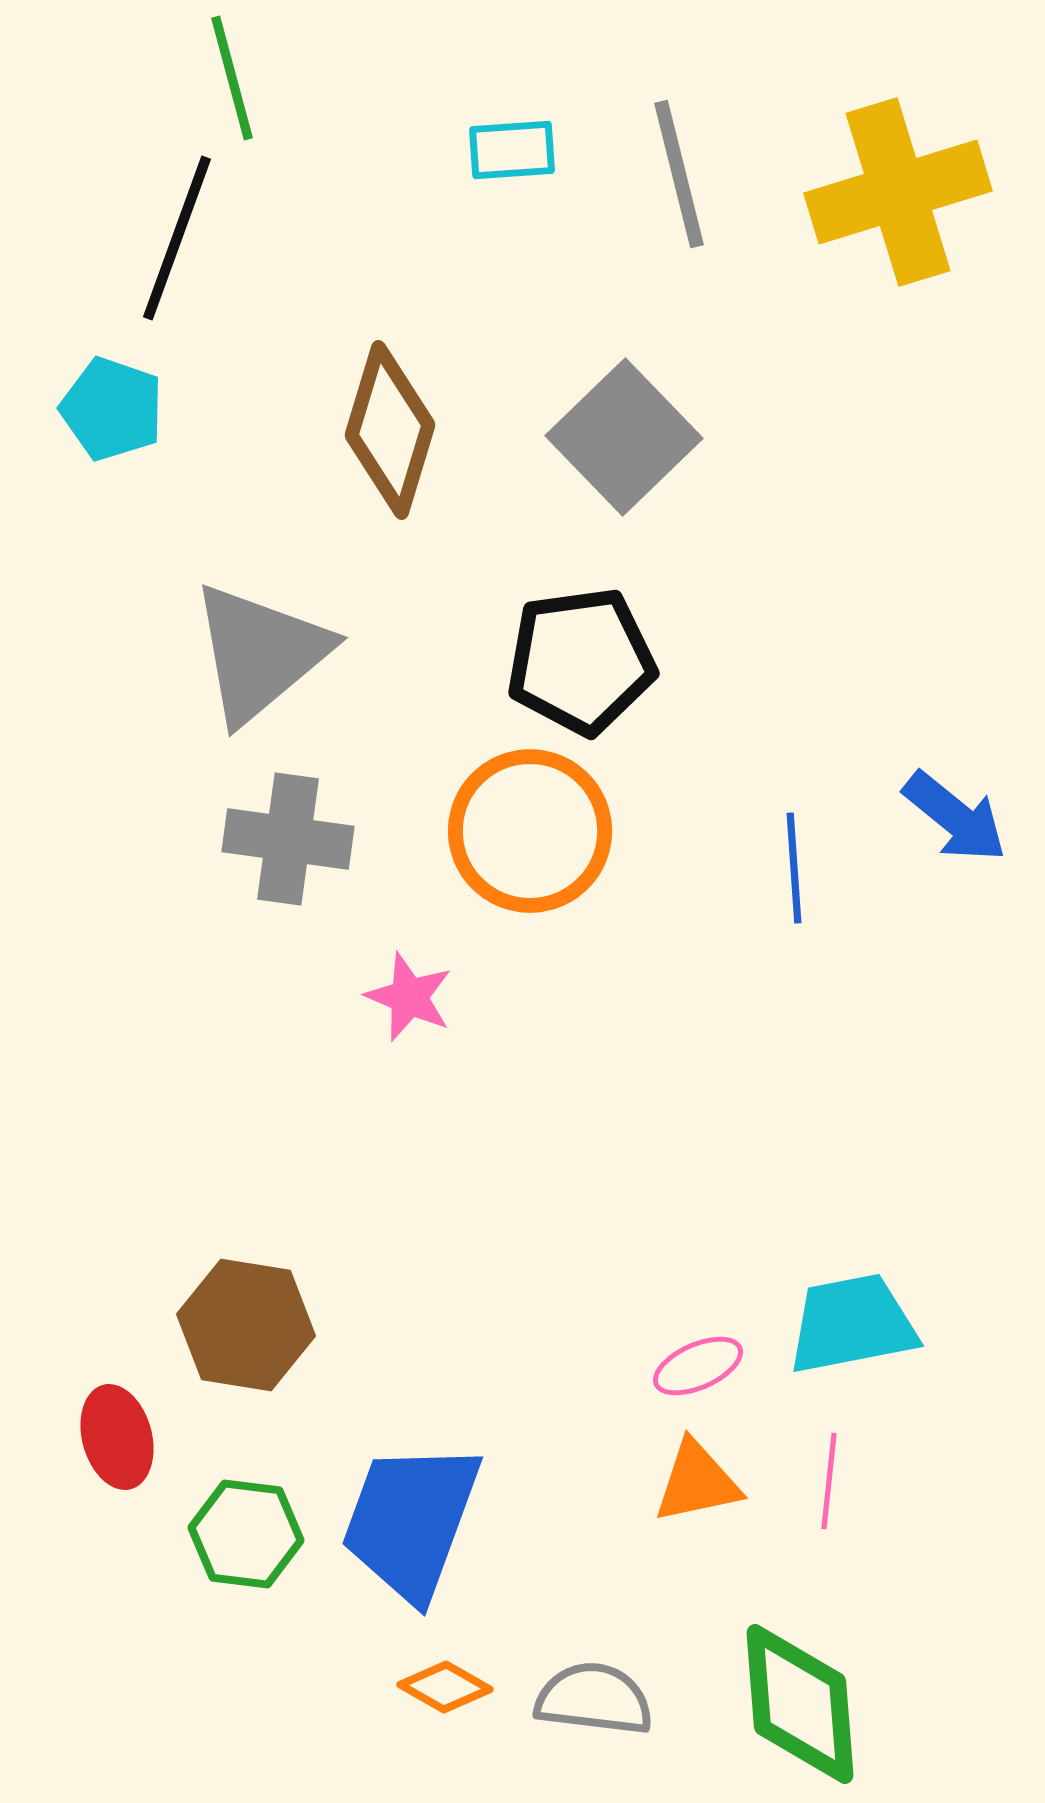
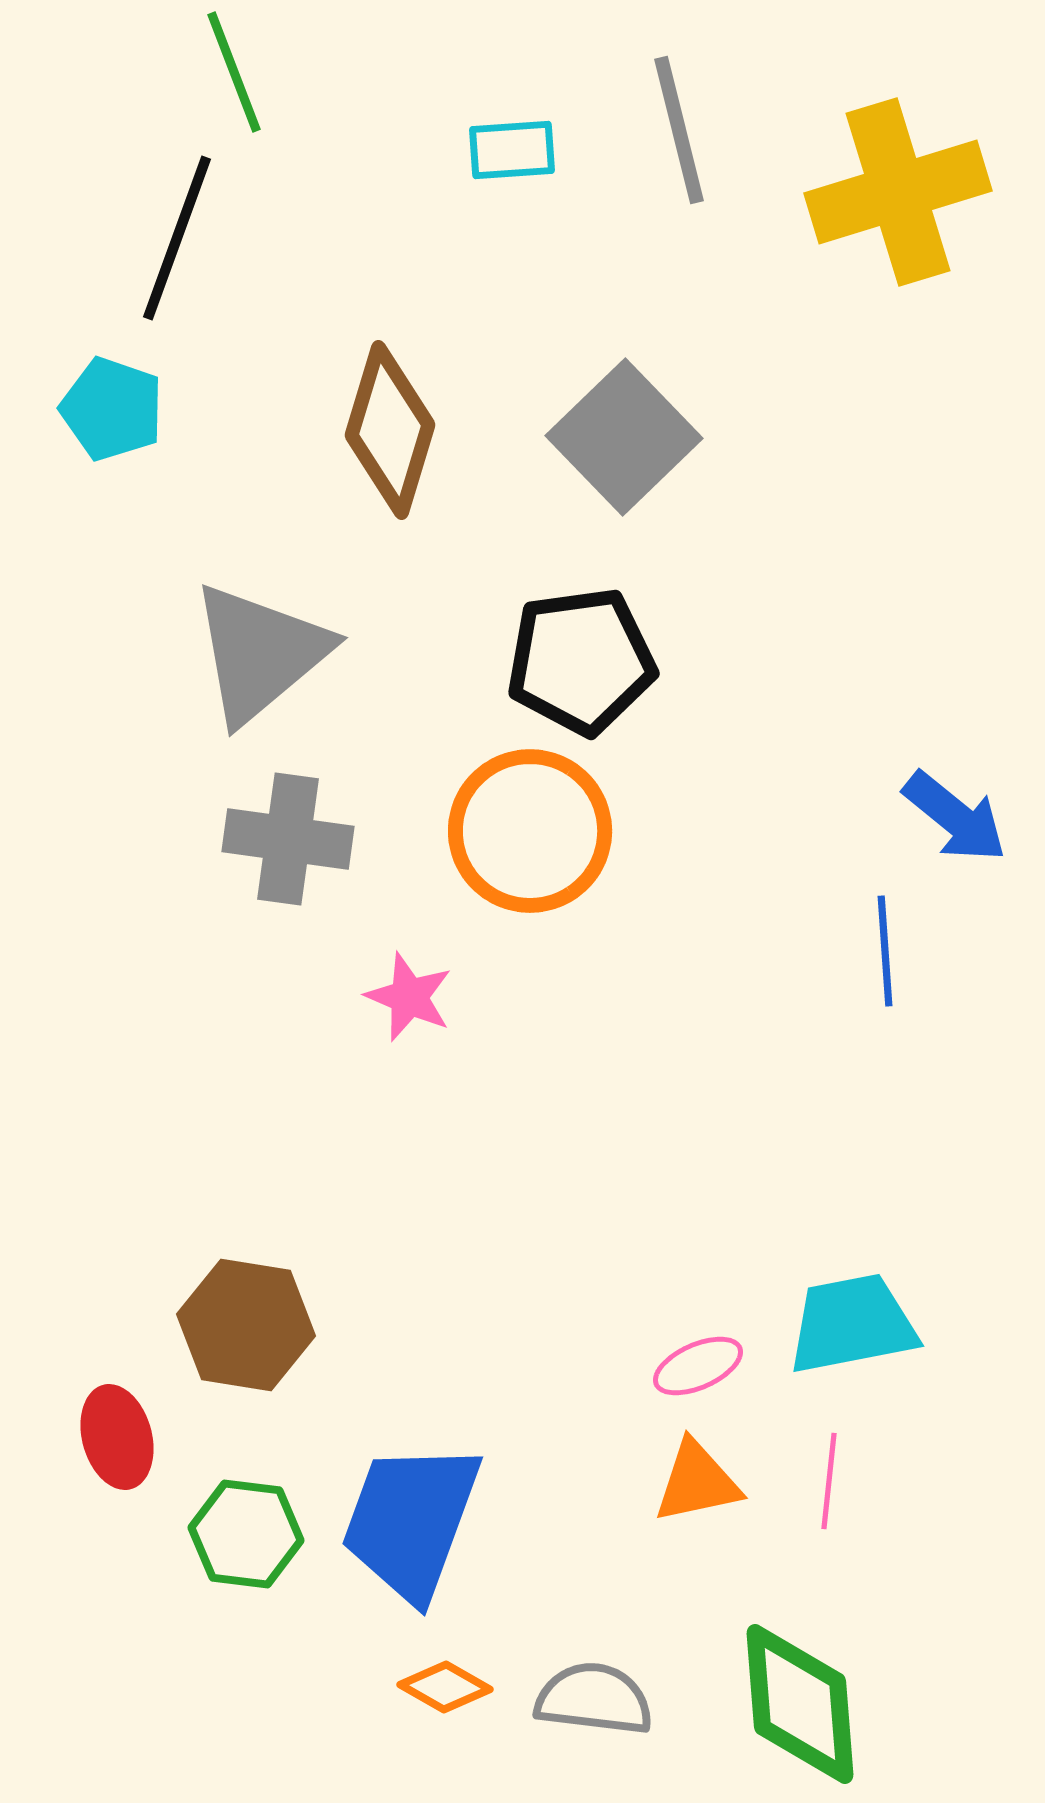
green line: moved 2 px right, 6 px up; rotated 6 degrees counterclockwise
gray line: moved 44 px up
blue line: moved 91 px right, 83 px down
